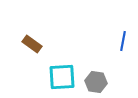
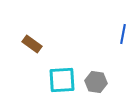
blue line: moved 7 px up
cyan square: moved 3 px down
